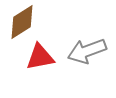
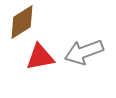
gray arrow: moved 3 px left, 1 px down
